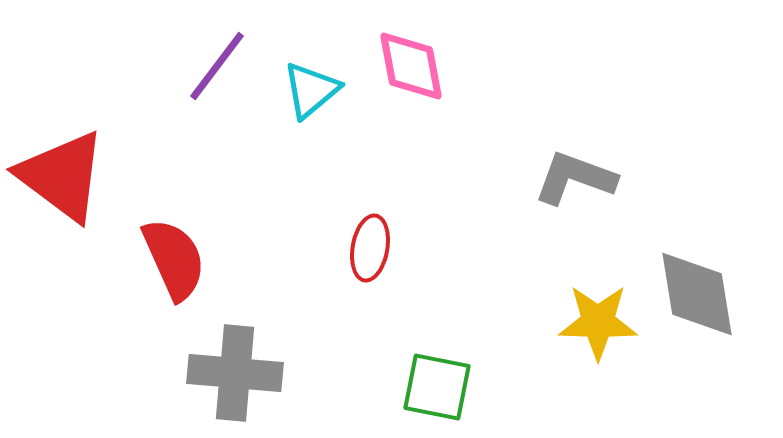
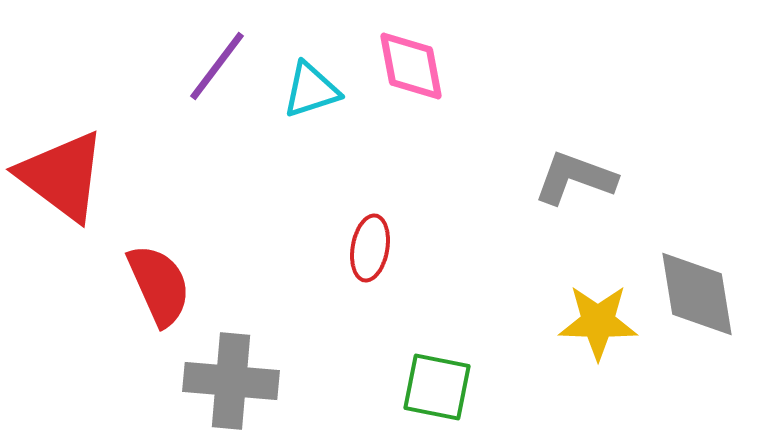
cyan triangle: rotated 22 degrees clockwise
red semicircle: moved 15 px left, 26 px down
gray cross: moved 4 px left, 8 px down
